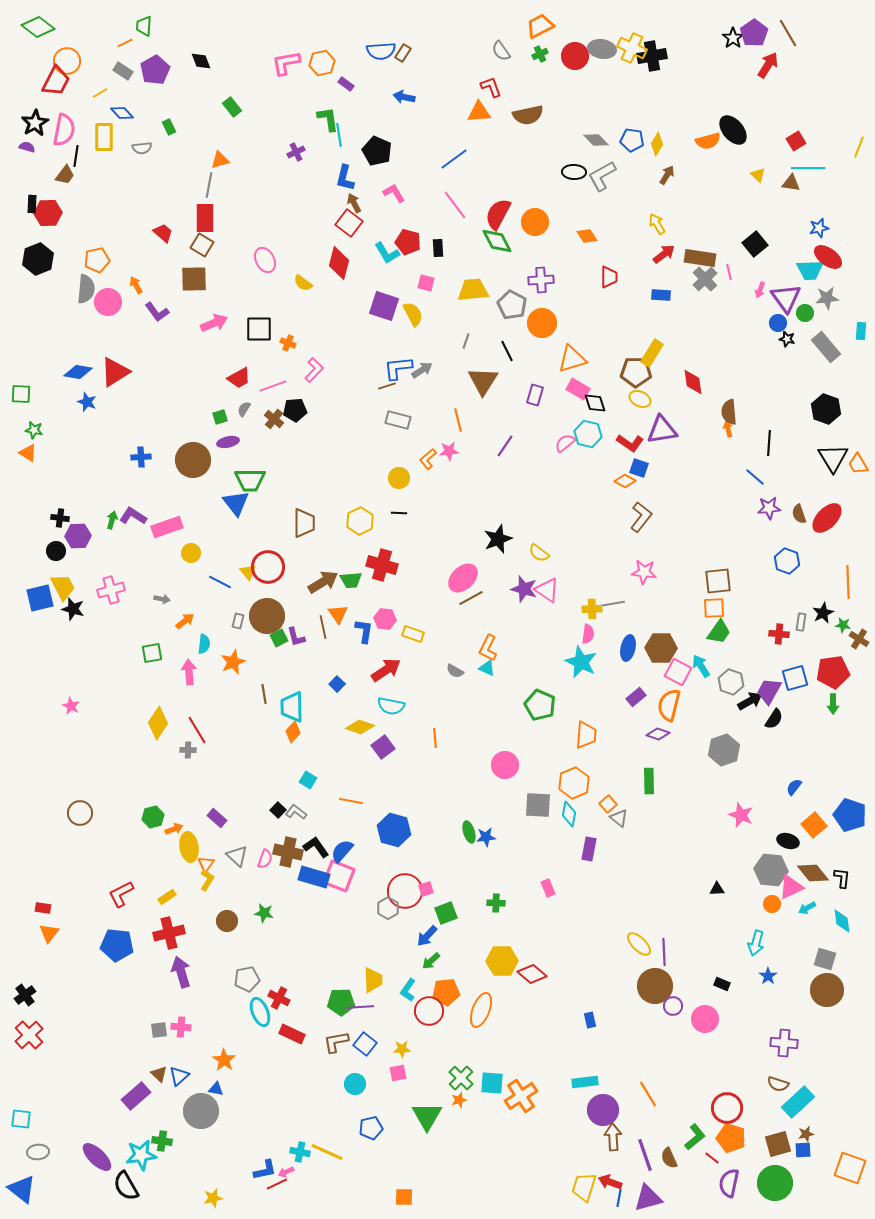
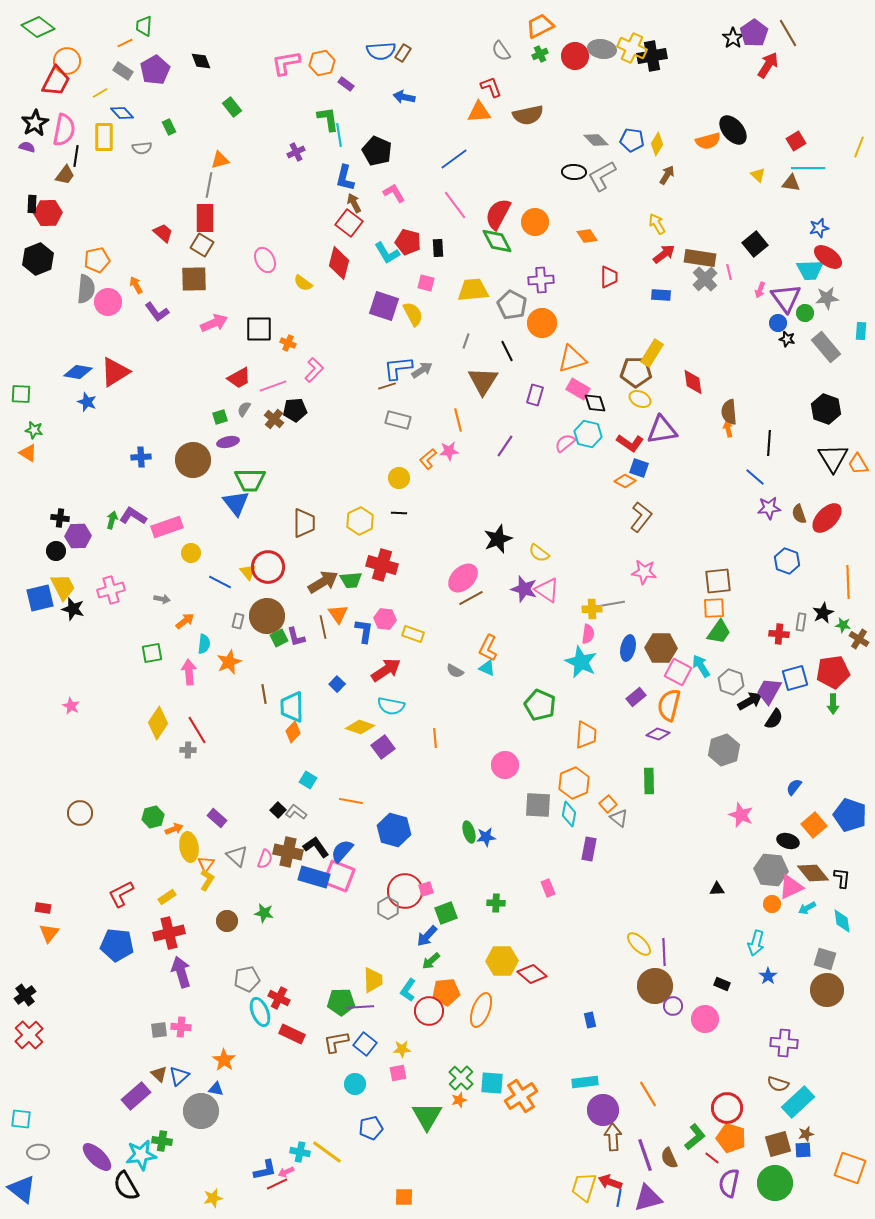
orange star at (233, 662): moved 4 px left
yellow line at (327, 1152): rotated 12 degrees clockwise
